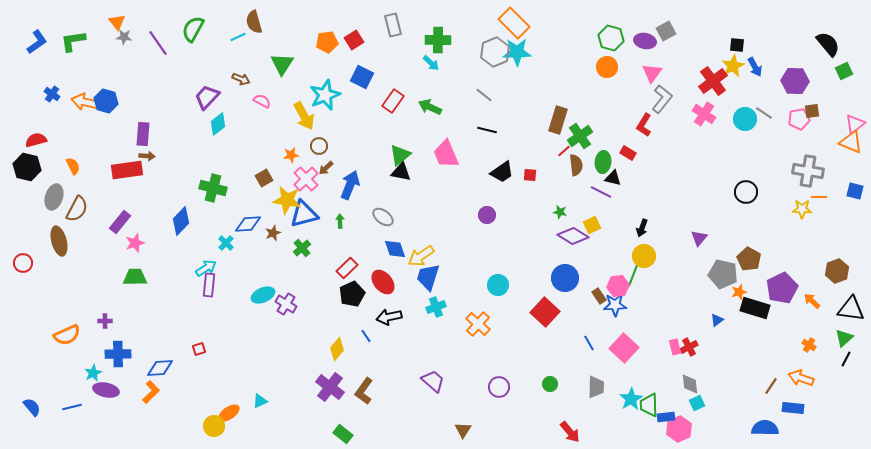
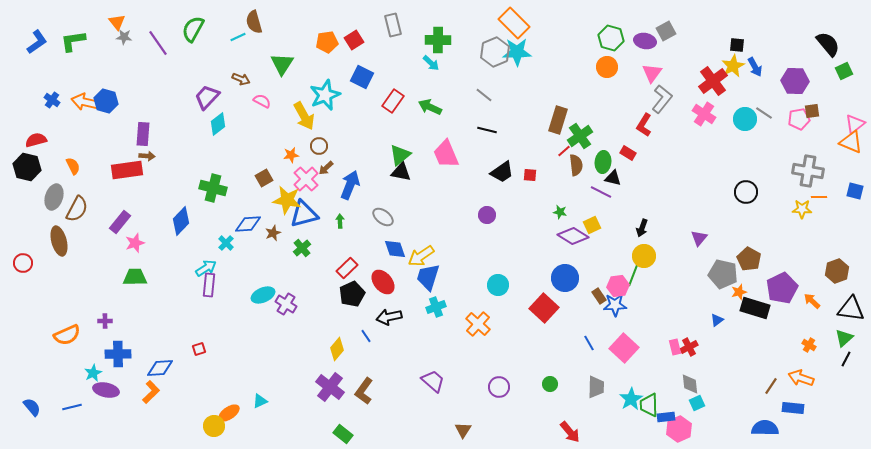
blue cross at (52, 94): moved 6 px down
red square at (545, 312): moved 1 px left, 4 px up
